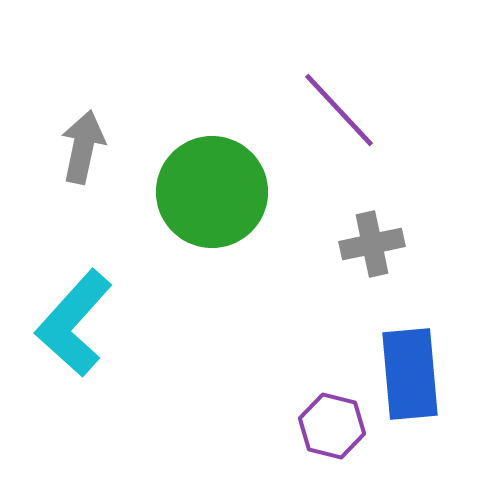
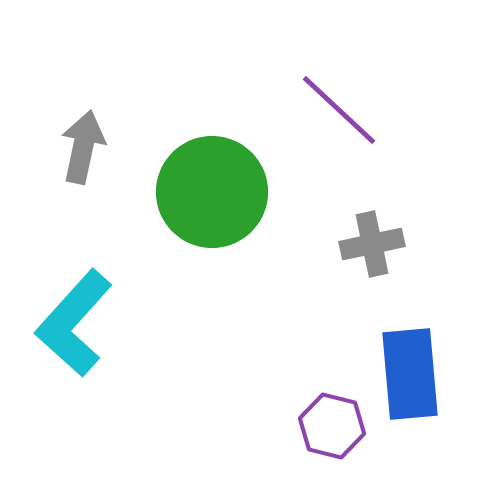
purple line: rotated 4 degrees counterclockwise
